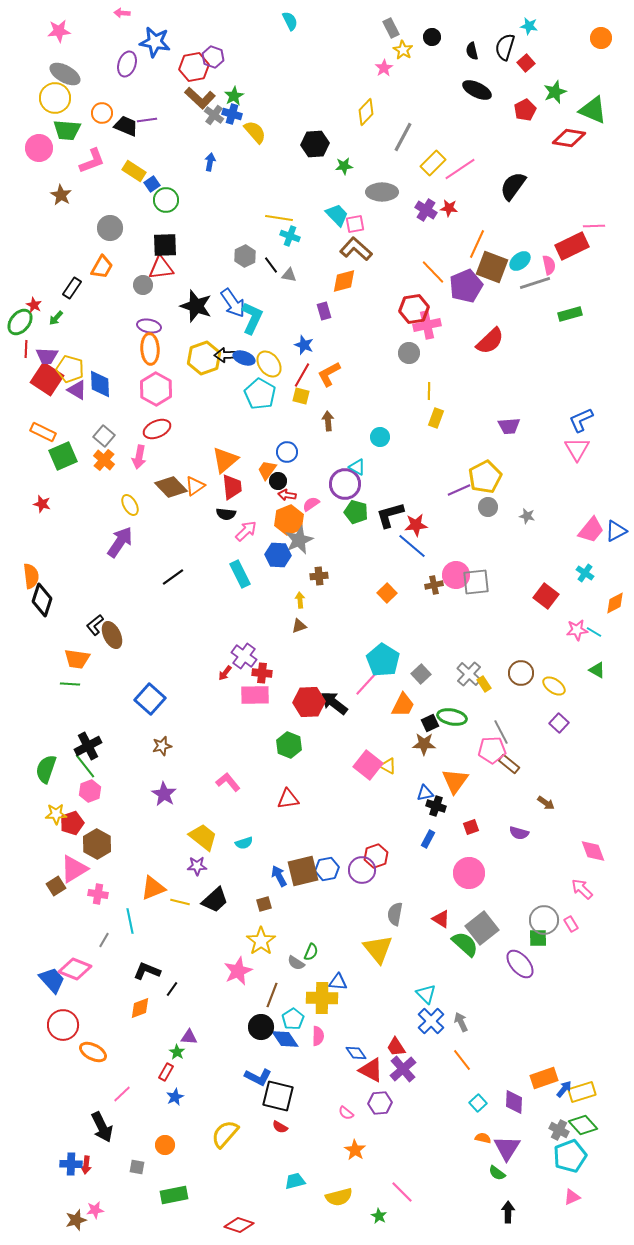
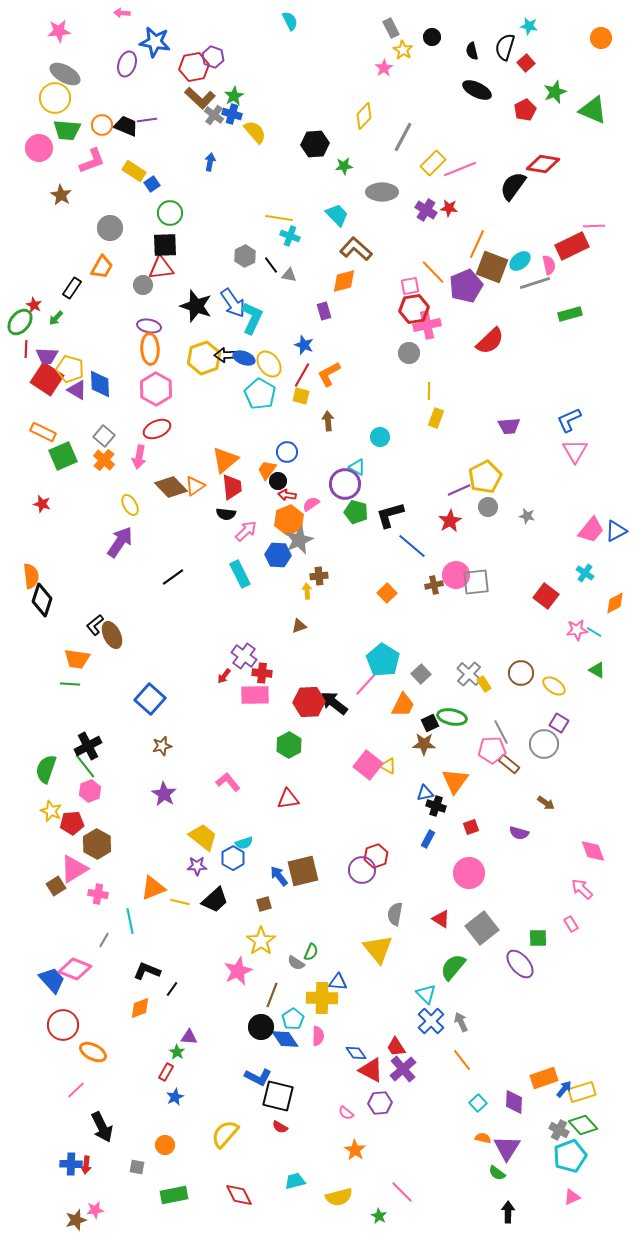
yellow diamond at (366, 112): moved 2 px left, 4 px down
orange circle at (102, 113): moved 12 px down
red diamond at (569, 138): moved 26 px left, 26 px down
pink line at (460, 169): rotated 12 degrees clockwise
green circle at (166, 200): moved 4 px right, 13 px down
pink square at (355, 224): moved 55 px right, 62 px down
blue L-shape at (581, 420): moved 12 px left
pink triangle at (577, 449): moved 2 px left, 2 px down
red star at (416, 525): moved 34 px right, 4 px up; rotated 25 degrees counterclockwise
yellow arrow at (300, 600): moved 7 px right, 9 px up
red arrow at (225, 673): moved 1 px left, 3 px down
purple square at (559, 723): rotated 12 degrees counterclockwise
green hexagon at (289, 745): rotated 10 degrees clockwise
yellow star at (56, 814): moved 5 px left, 3 px up; rotated 25 degrees clockwise
red pentagon at (72, 823): rotated 15 degrees clockwise
blue hexagon at (327, 869): moved 94 px left, 11 px up; rotated 20 degrees counterclockwise
blue arrow at (279, 876): rotated 10 degrees counterclockwise
gray circle at (544, 920): moved 176 px up
green semicircle at (465, 944): moved 12 px left, 23 px down; rotated 92 degrees counterclockwise
pink line at (122, 1094): moved 46 px left, 4 px up
red diamond at (239, 1225): moved 30 px up; rotated 44 degrees clockwise
